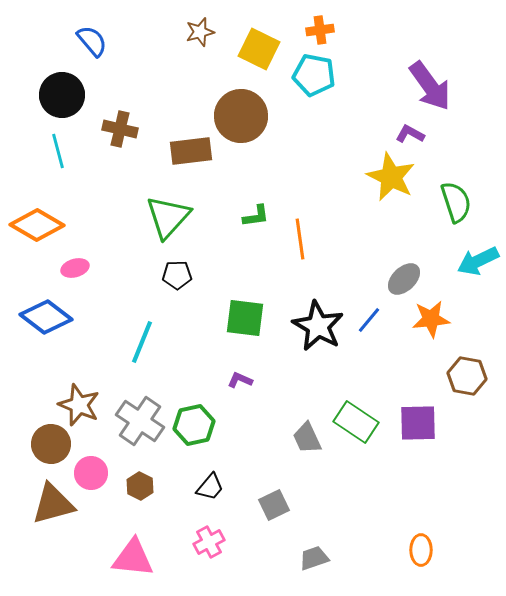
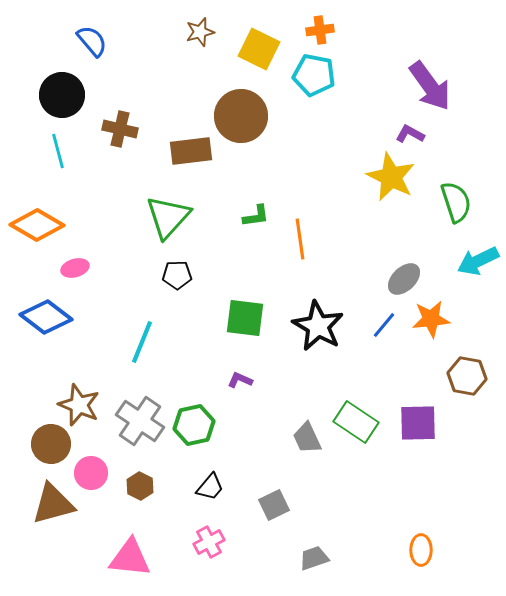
blue line at (369, 320): moved 15 px right, 5 px down
pink triangle at (133, 558): moved 3 px left
